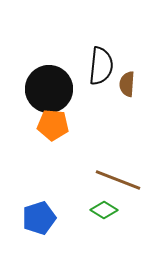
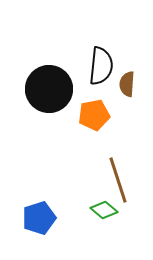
orange pentagon: moved 41 px right, 10 px up; rotated 16 degrees counterclockwise
brown line: rotated 51 degrees clockwise
green diamond: rotated 8 degrees clockwise
